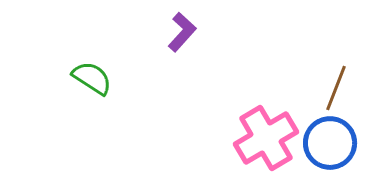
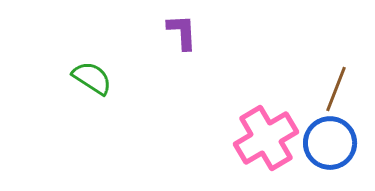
purple L-shape: rotated 45 degrees counterclockwise
brown line: moved 1 px down
